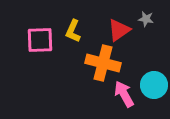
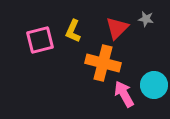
red triangle: moved 2 px left, 2 px up; rotated 10 degrees counterclockwise
pink square: rotated 12 degrees counterclockwise
